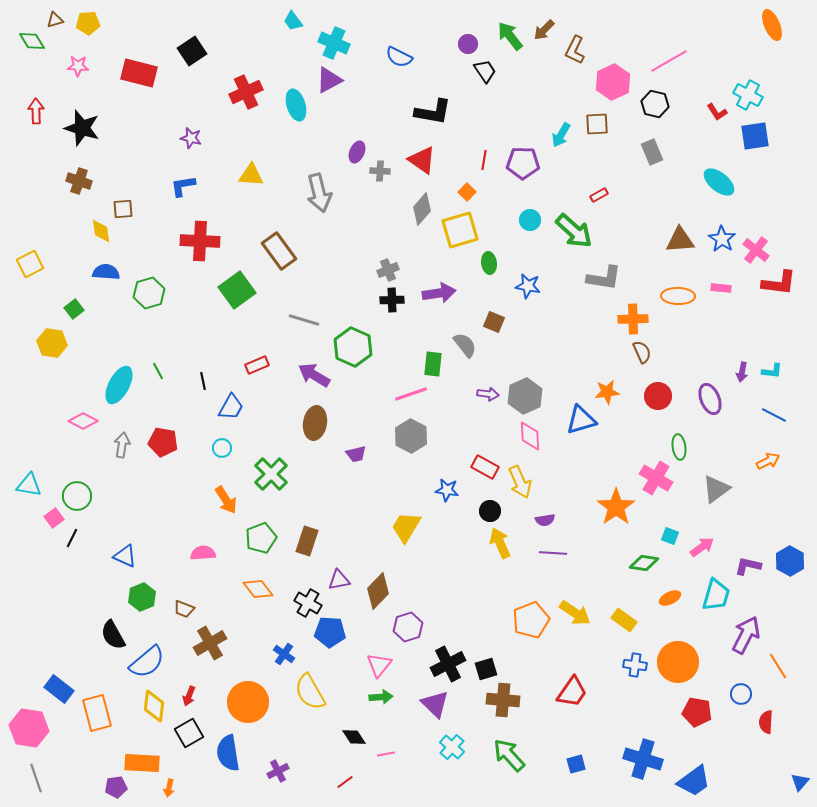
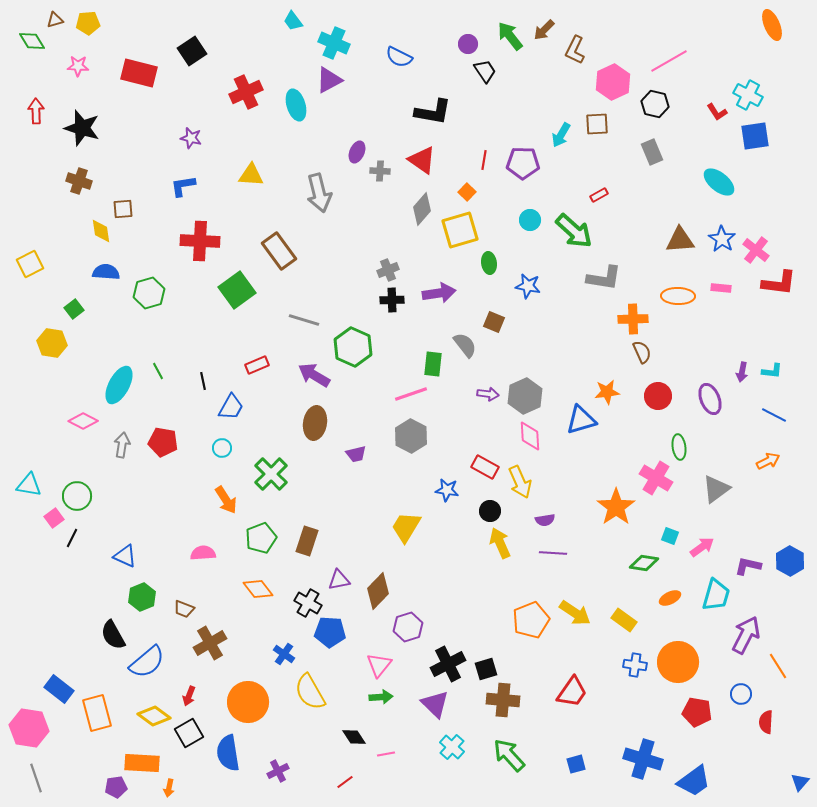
yellow diamond at (154, 706): moved 10 px down; rotated 60 degrees counterclockwise
